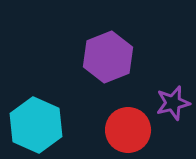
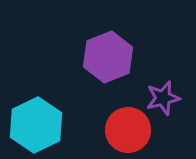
purple star: moved 10 px left, 5 px up
cyan hexagon: rotated 10 degrees clockwise
